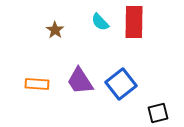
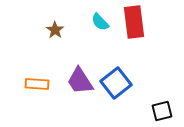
red rectangle: rotated 8 degrees counterclockwise
blue square: moved 5 px left, 1 px up
black square: moved 4 px right, 2 px up
